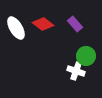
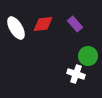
red diamond: rotated 45 degrees counterclockwise
green circle: moved 2 px right
white cross: moved 3 px down
